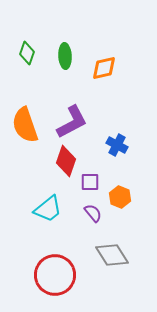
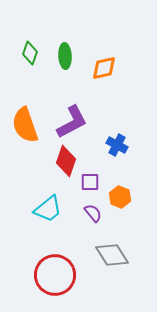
green diamond: moved 3 px right
